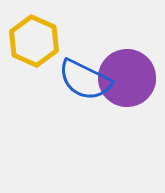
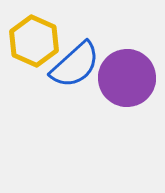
blue semicircle: moved 10 px left, 15 px up; rotated 68 degrees counterclockwise
